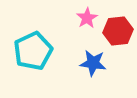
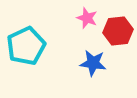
pink star: rotated 20 degrees counterclockwise
cyan pentagon: moved 7 px left, 5 px up
